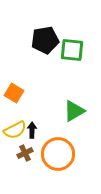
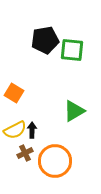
orange circle: moved 3 px left, 7 px down
